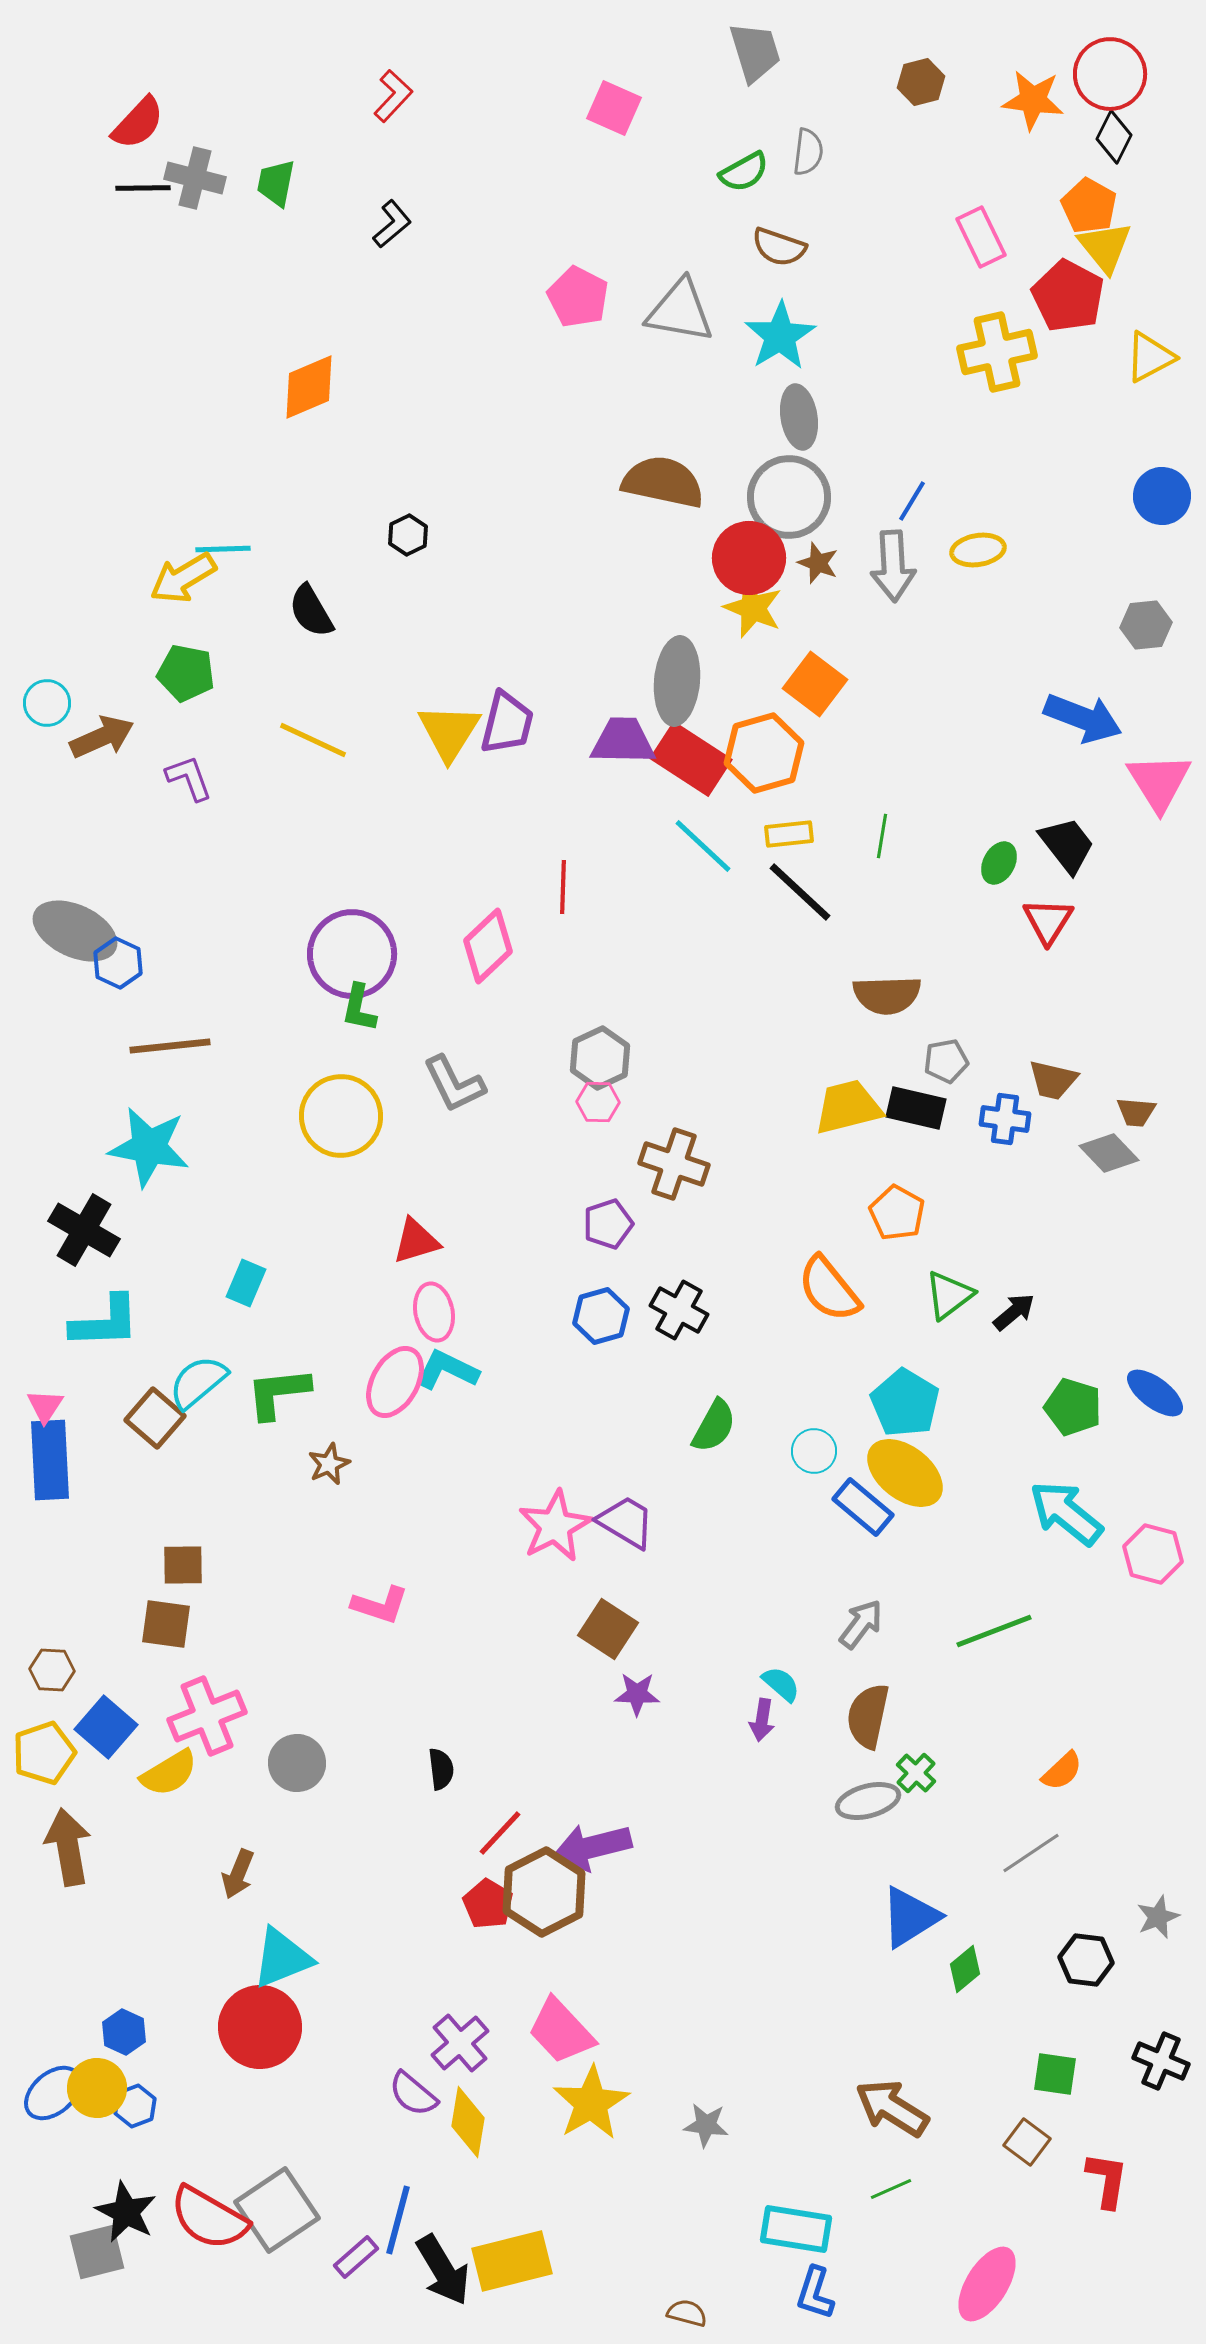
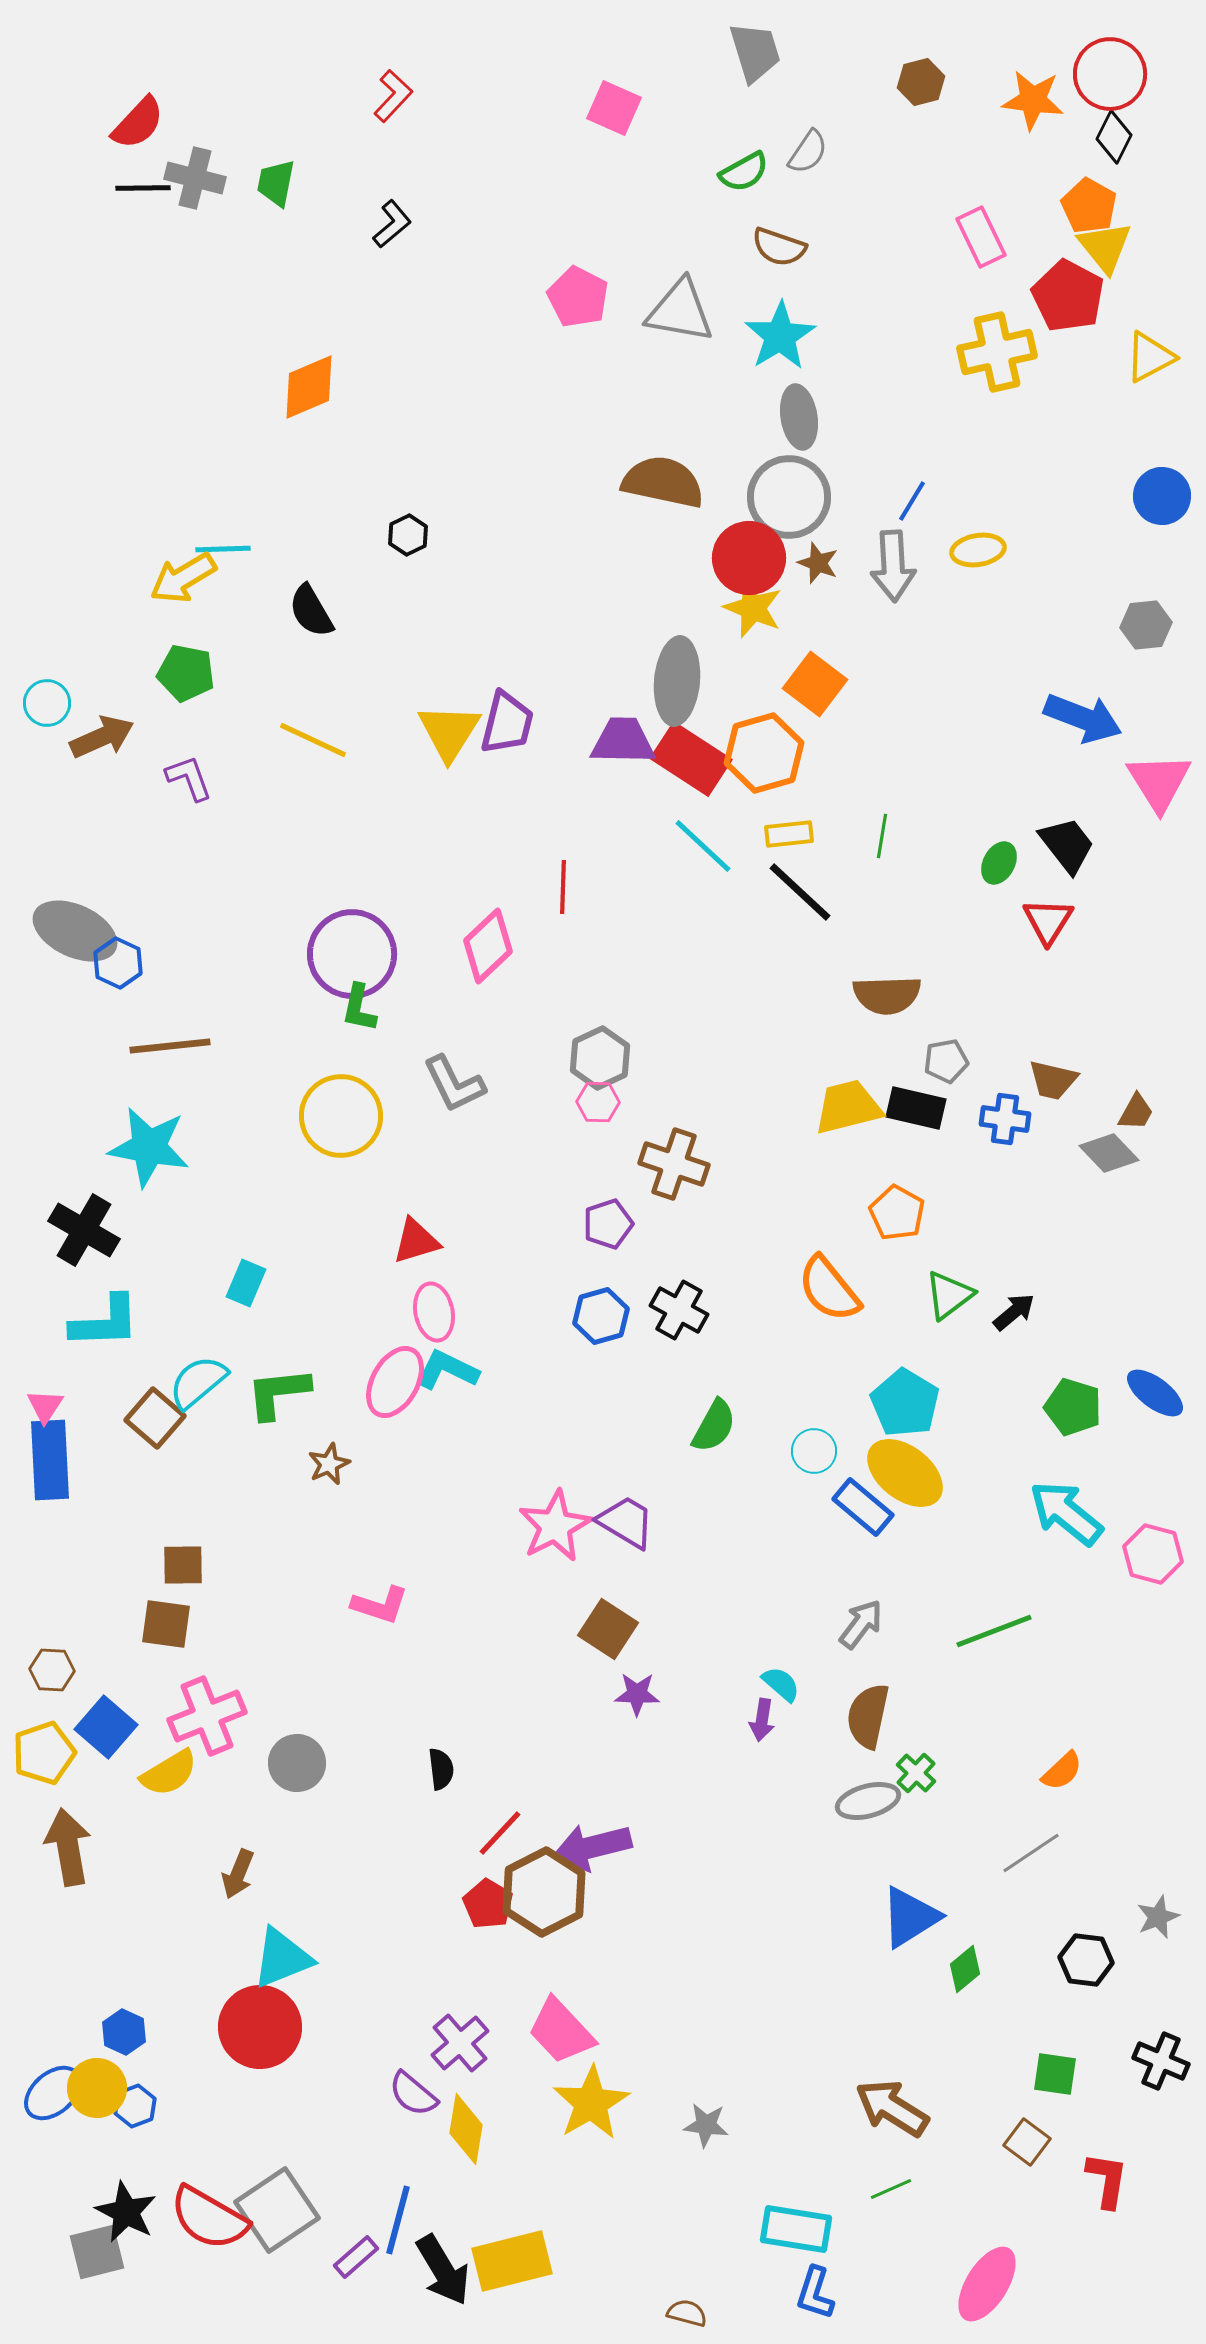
gray semicircle at (808, 152): rotated 27 degrees clockwise
brown trapezoid at (1136, 1112): rotated 66 degrees counterclockwise
yellow diamond at (468, 2122): moved 2 px left, 7 px down
